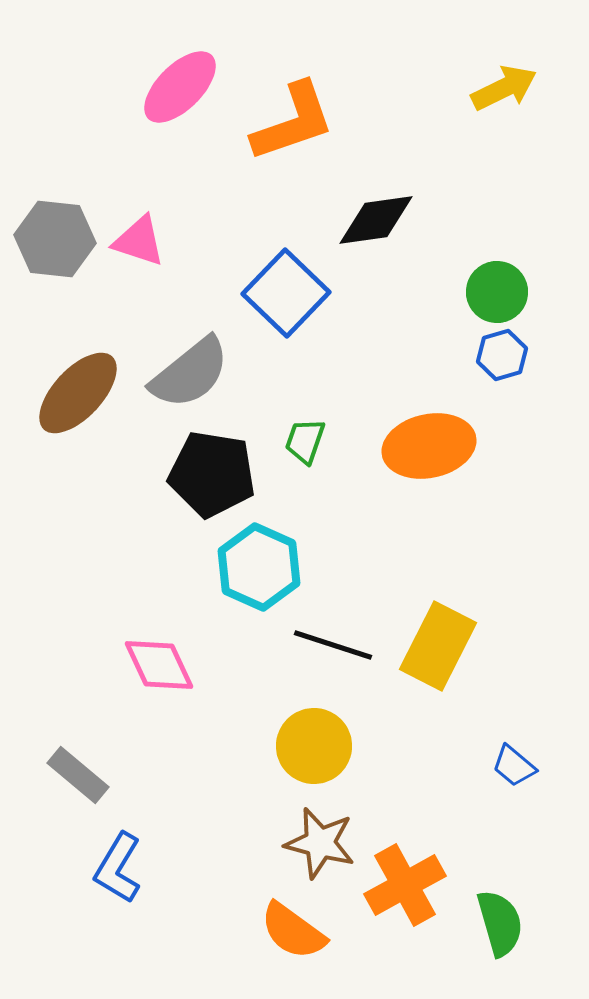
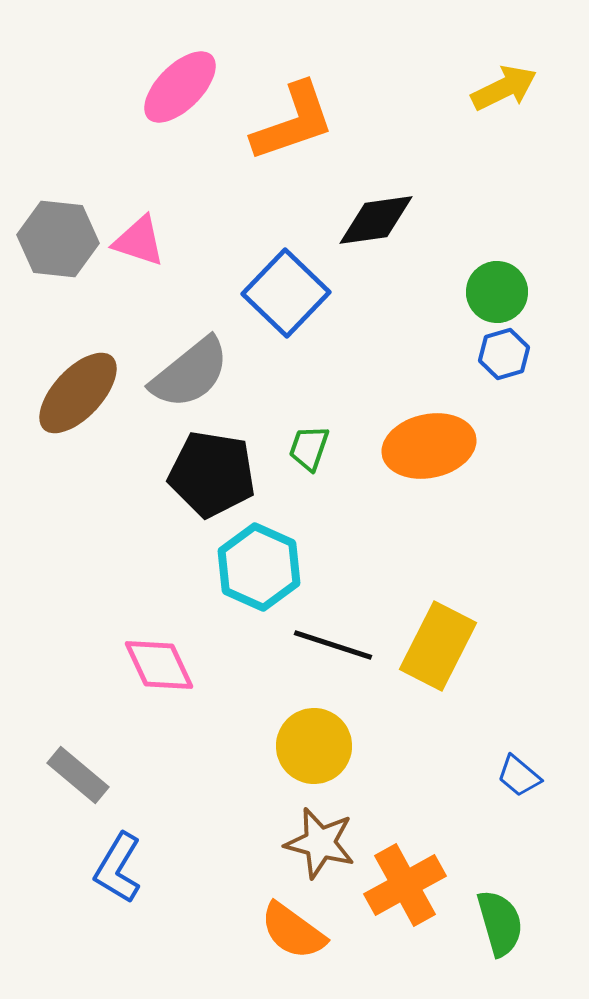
gray hexagon: moved 3 px right
blue hexagon: moved 2 px right, 1 px up
green trapezoid: moved 4 px right, 7 px down
blue trapezoid: moved 5 px right, 10 px down
